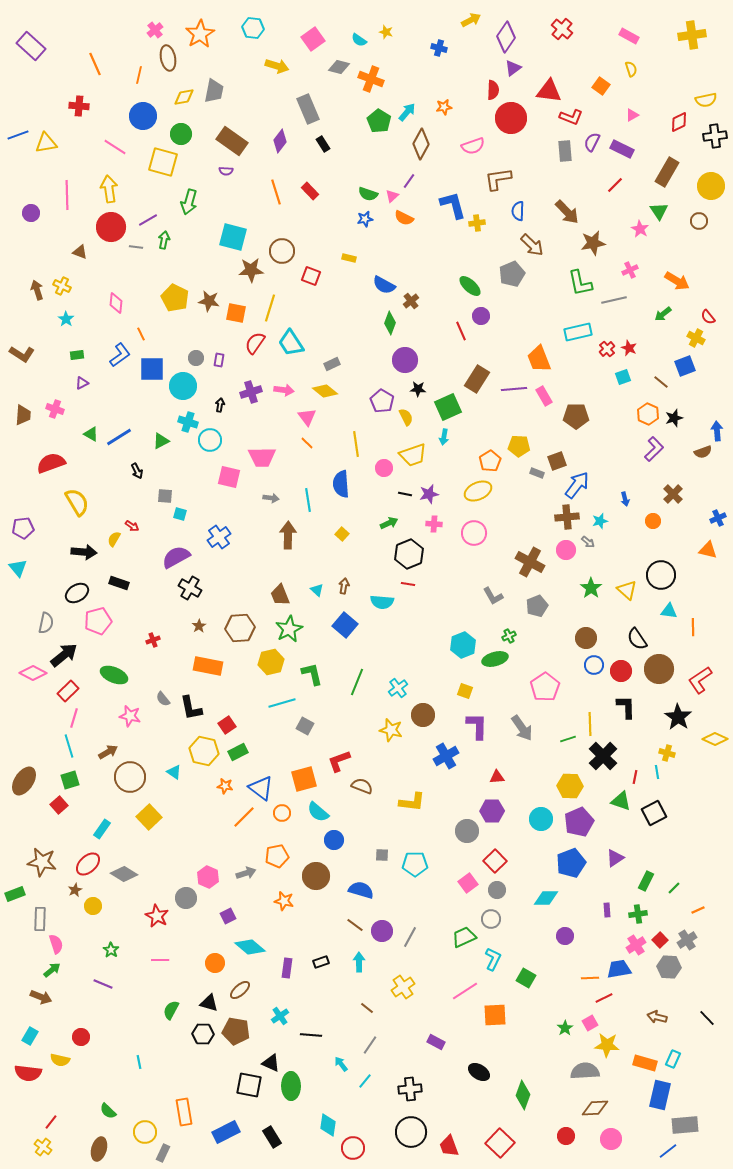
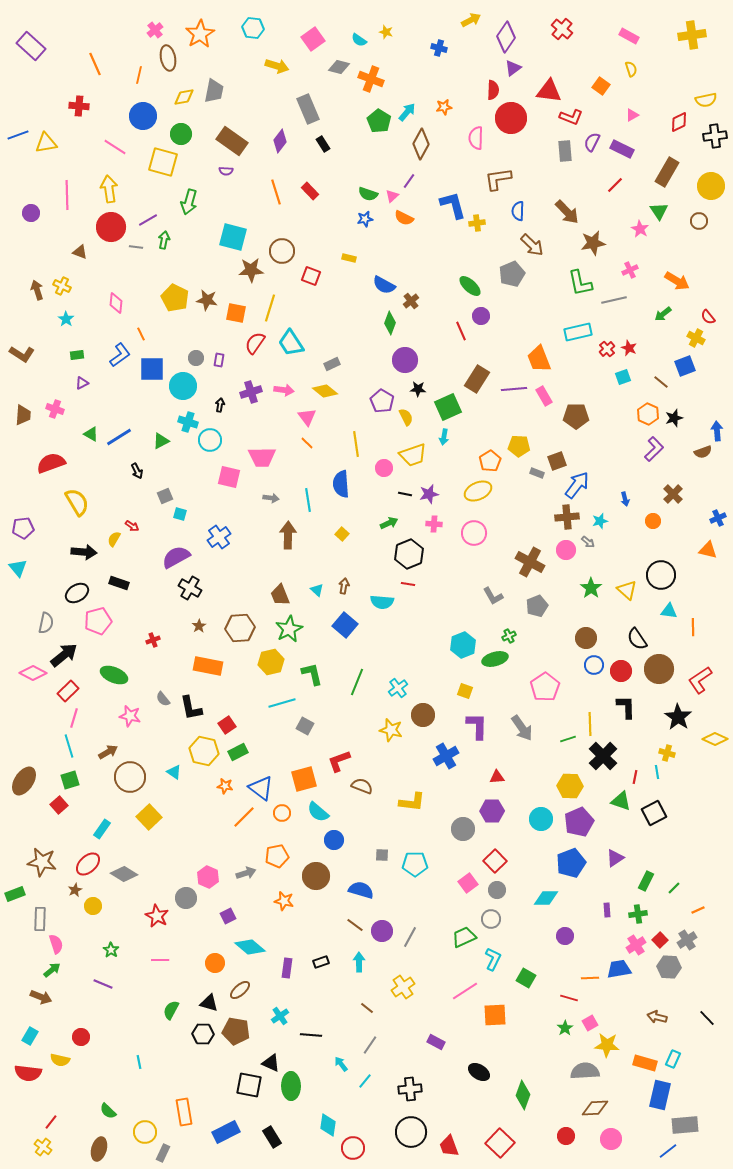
pink semicircle at (473, 146): moved 3 px right, 8 px up; rotated 110 degrees clockwise
brown star at (209, 301): moved 2 px left, 1 px up
gray square at (165, 496): rotated 28 degrees counterclockwise
gray circle at (467, 831): moved 4 px left, 2 px up
red line at (604, 998): moved 35 px left; rotated 42 degrees clockwise
